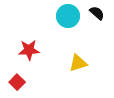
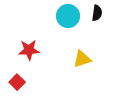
black semicircle: rotated 56 degrees clockwise
yellow triangle: moved 4 px right, 4 px up
